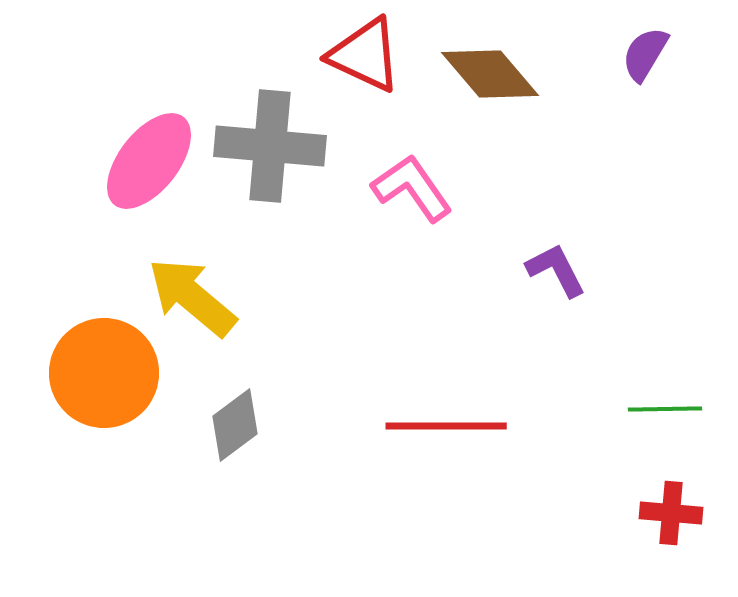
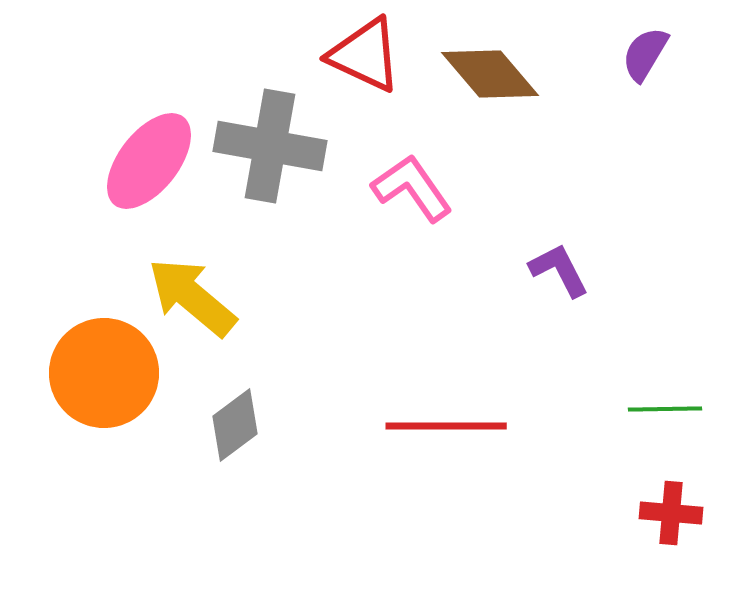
gray cross: rotated 5 degrees clockwise
purple L-shape: moved 3 px right
